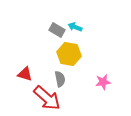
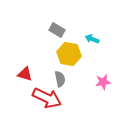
cyan arrow: moved 17 px right, 12 px down
red arrow: rotated 16 degrees counterclockwise
